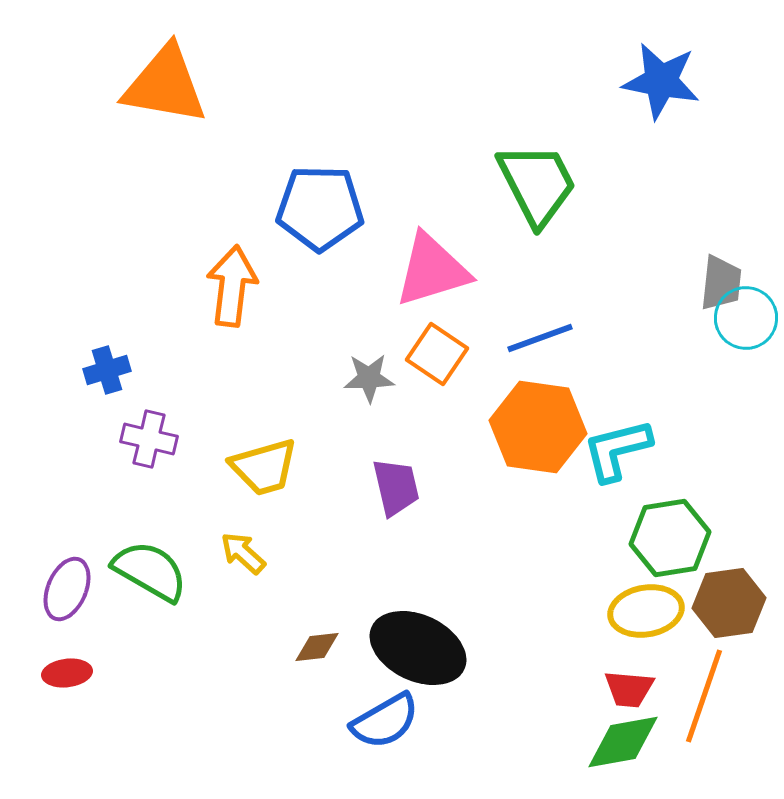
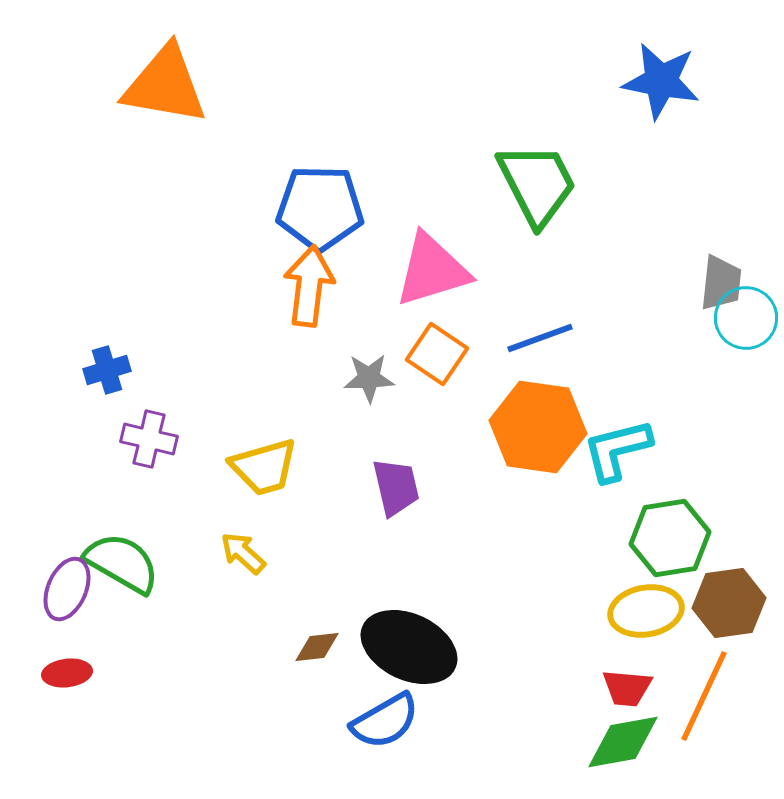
orange arrow: moved 77 px right
green semicircle: moved 28 px left, 8 px up
black ellipse: moved 9 px left, 1 px up
red trapezoid: moved 2 px left, 1 px up
orange line: rotated 6 degrees clockwise
